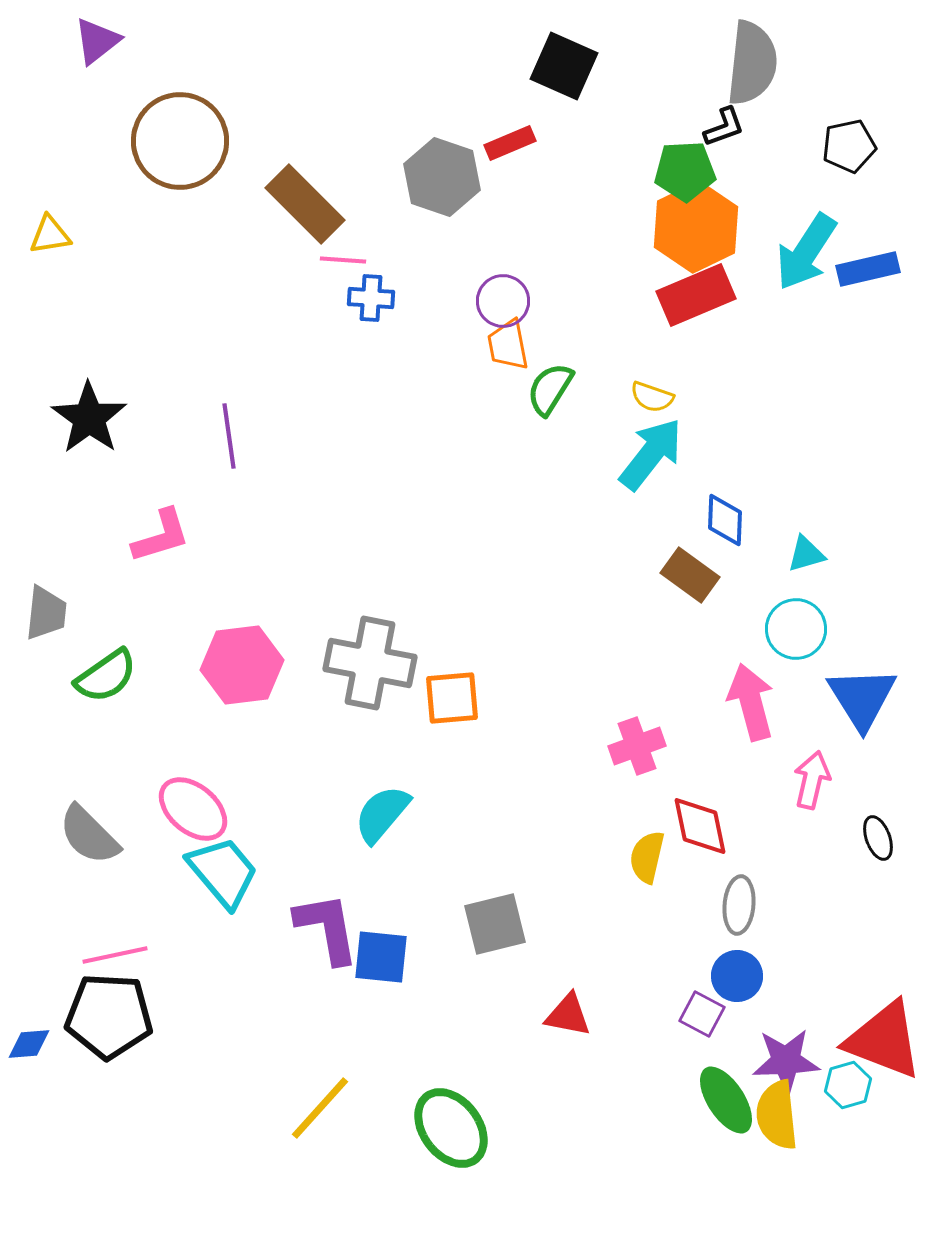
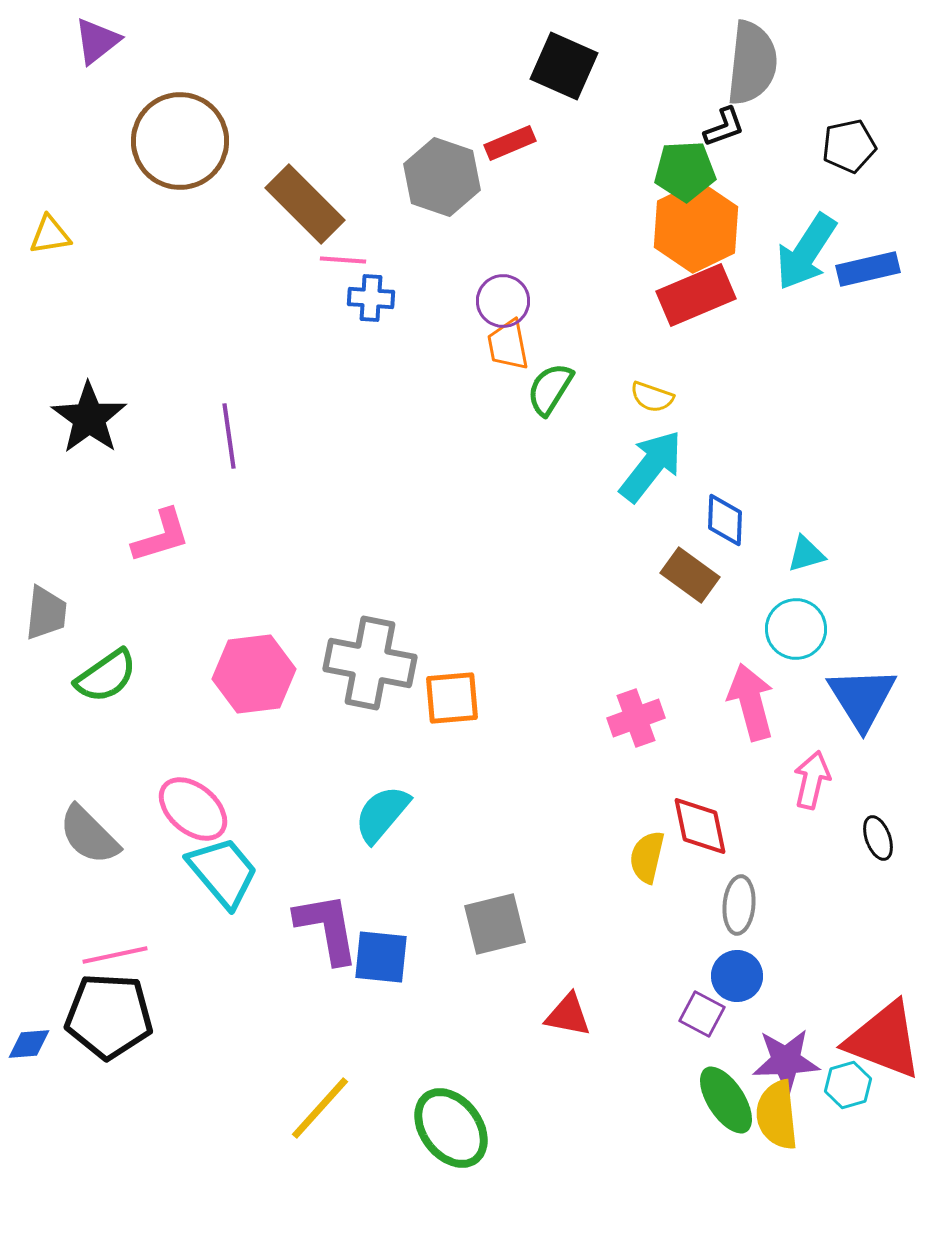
cyan arrow at (651, 454): moved 12 px down
pink hexagon at (242, 665): moved 12 px right, 9 px down
pink cross at (637, 746): moved 1 px left, 28 px up
